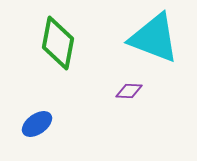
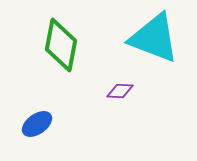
green diamond: moved 3 px right, 2 px down
purple diamond: moved 9 px left
